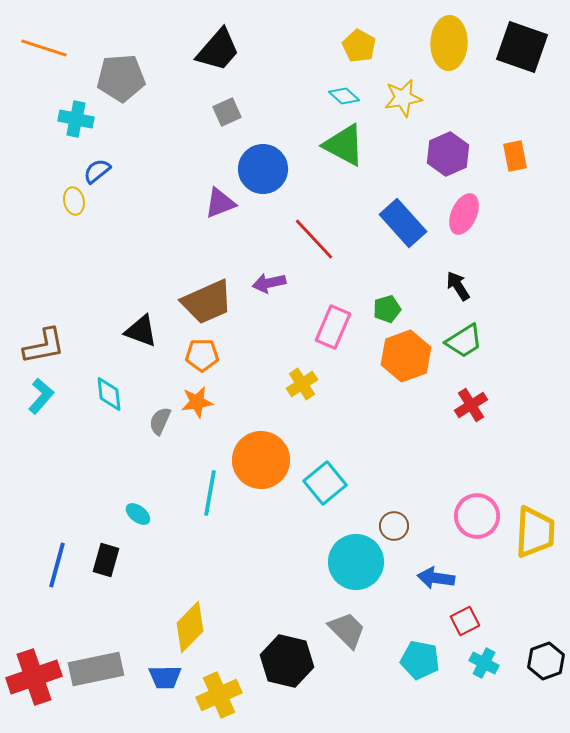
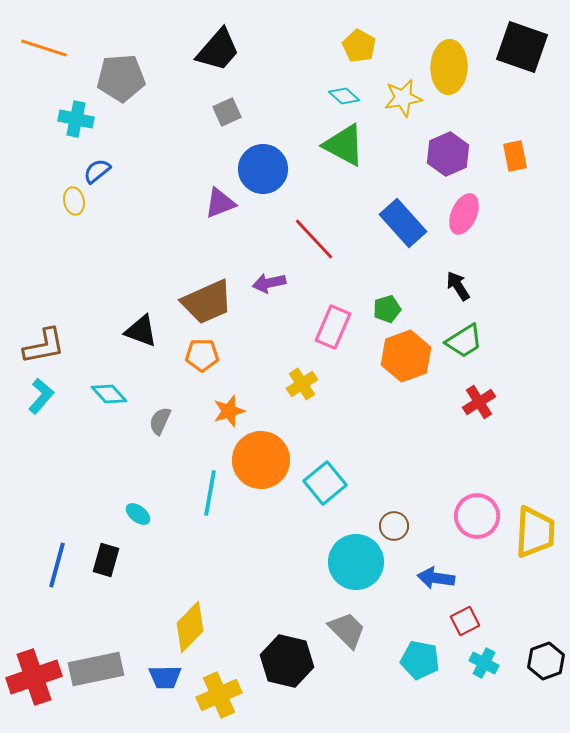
yellow ellipse at (449, 43): moved 24 px down
cyan diamond at (109, 394): rotated 36 degrees counterclockwise
orange star at (197, 402): moved 32 px right, 9 px down; rotated 8 degrees counterclockwise
red cross at (471, 405): moved 8 px right, 3 px up
